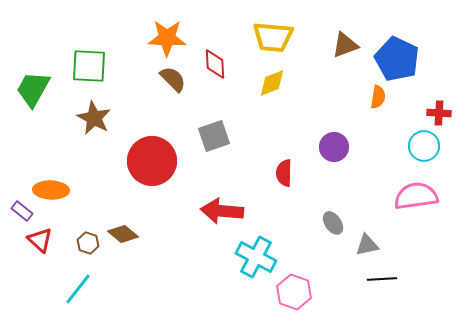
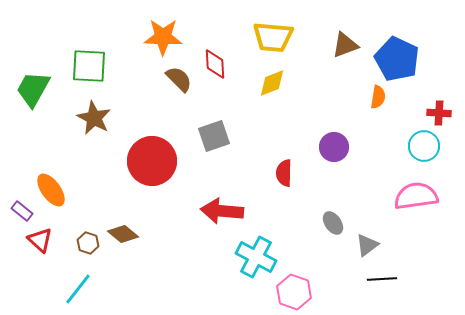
orange star: moved 4 px left, 1 px up
brown semicircle: moved 6 px right
orange ellipse: rotated 52 degrees clockwise
gray triangle: rotated 25 degrees counterclockwise
